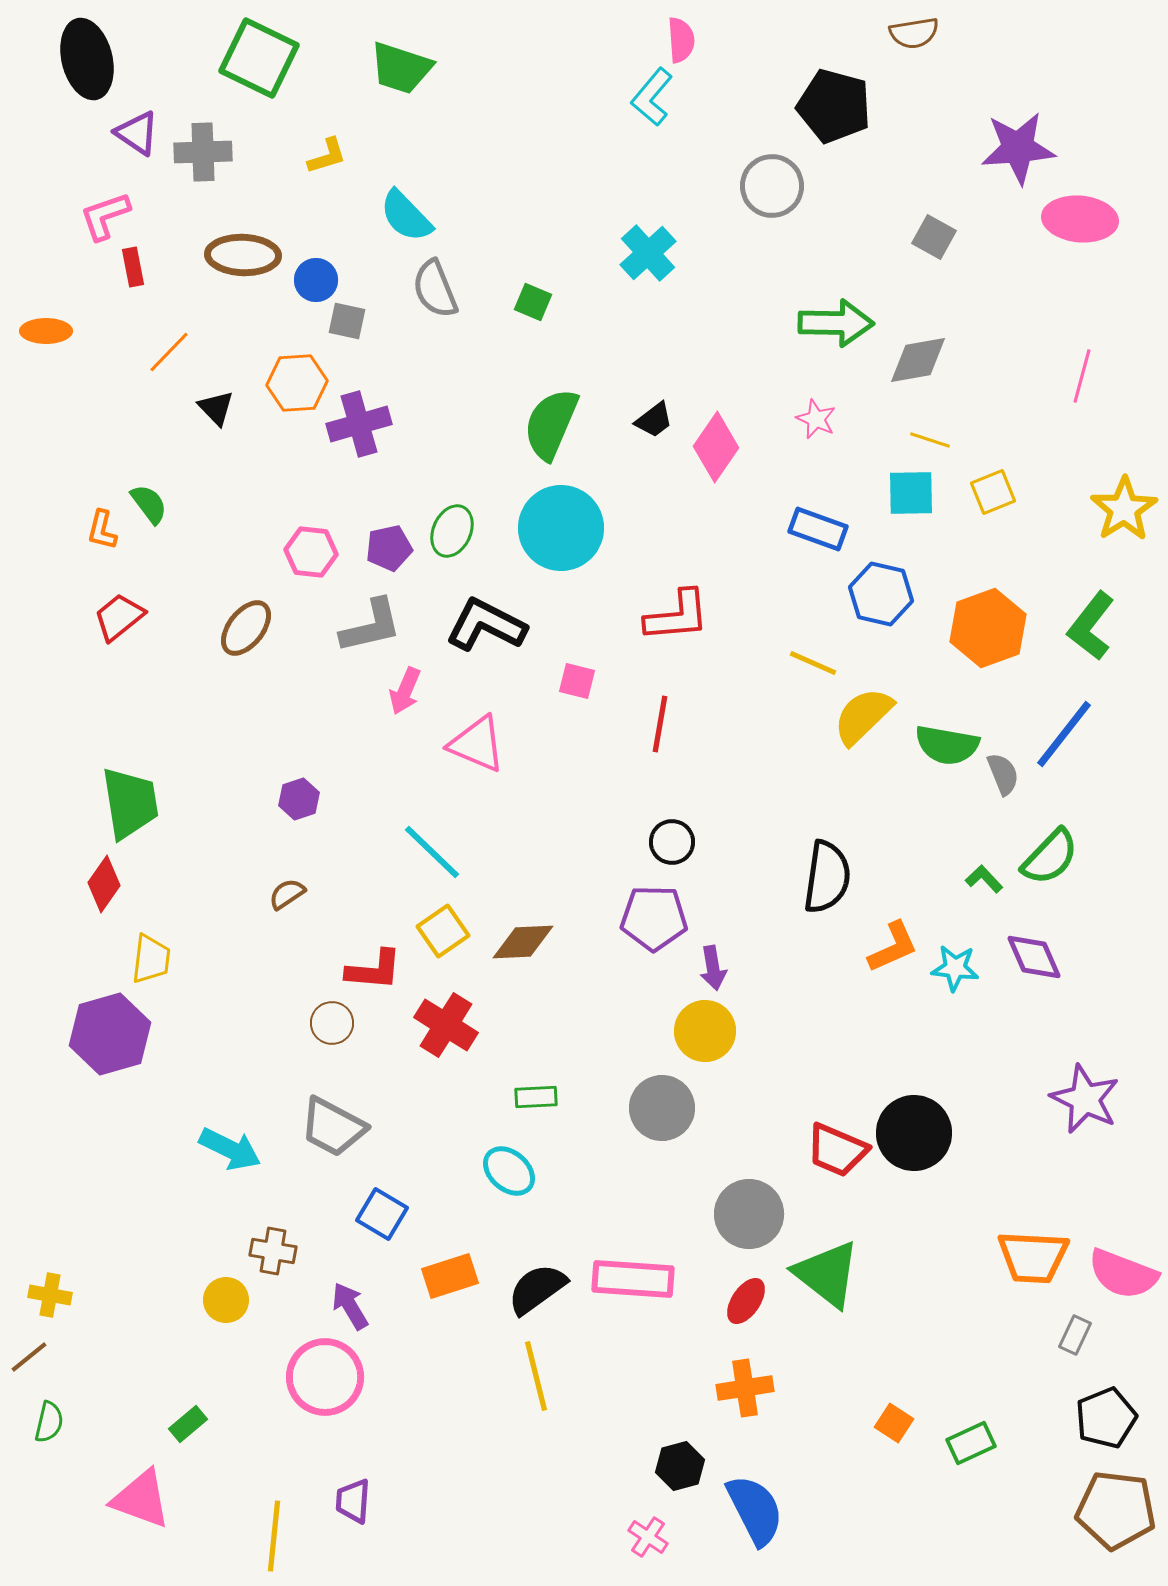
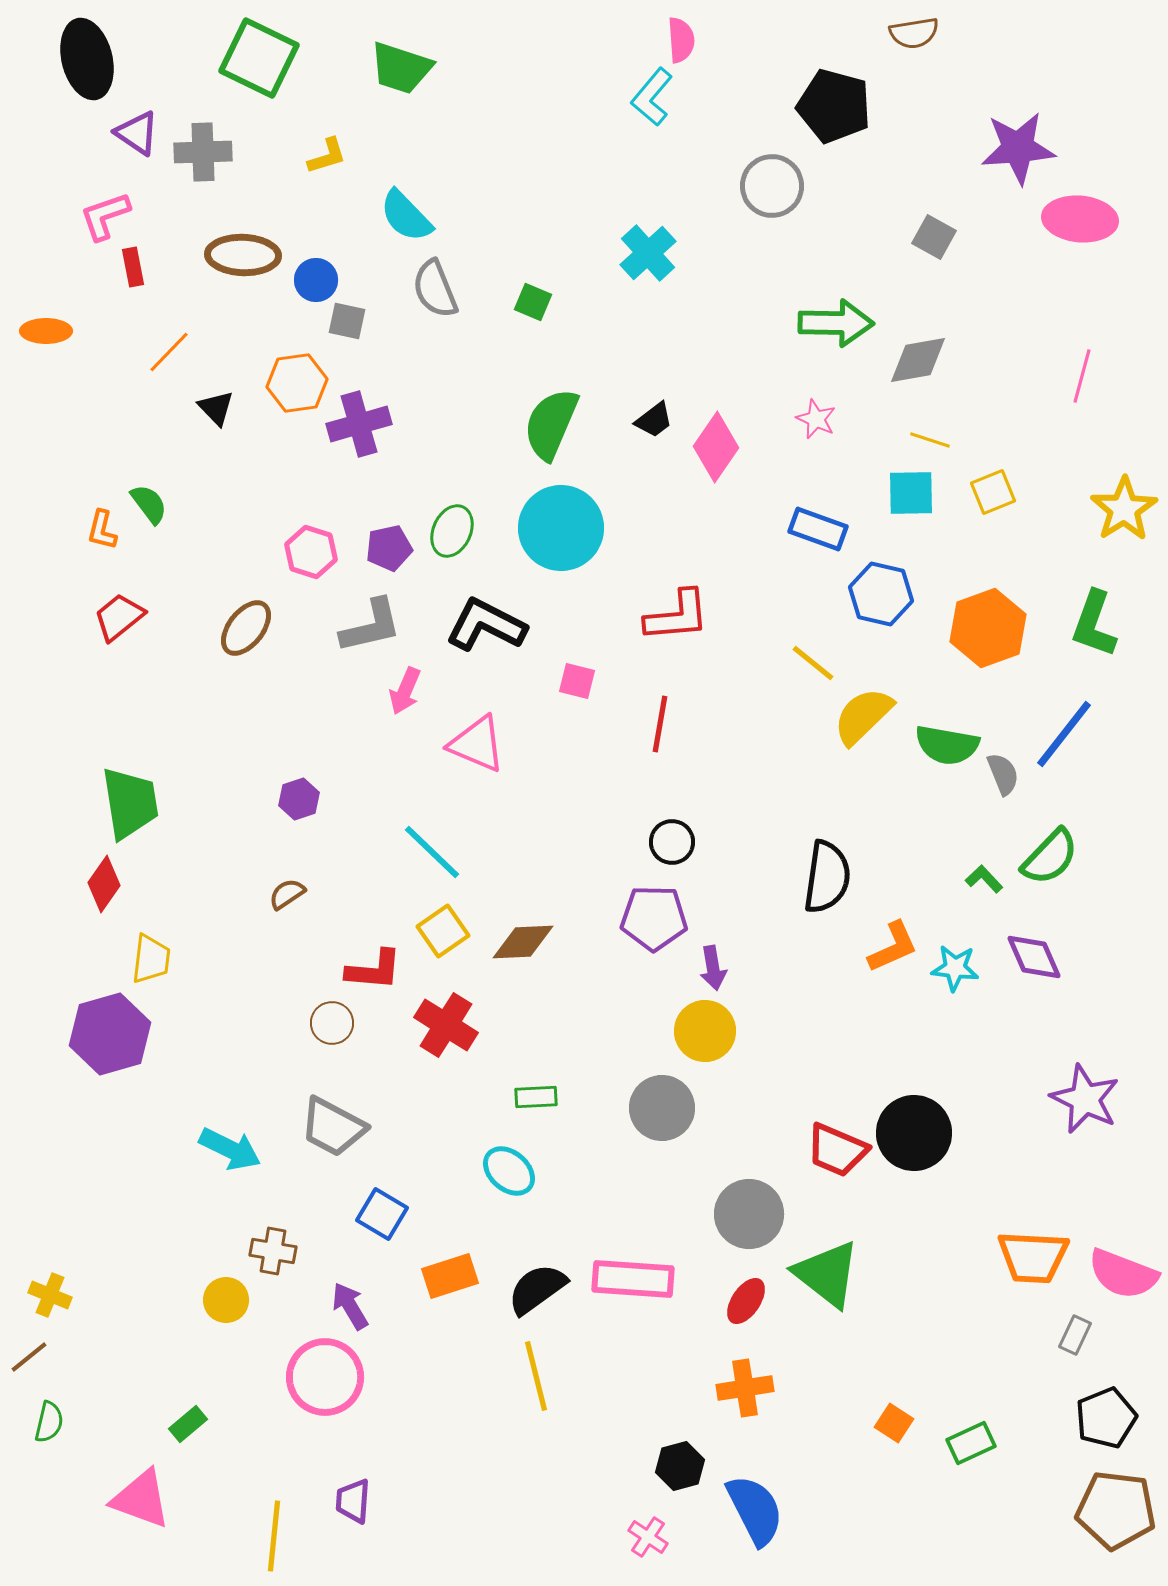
orange hexagon at (297, 383): rotated 4 degrees counterclockwise
pink hexagon at (311, 552): rotated 12 degrees clockwise
green L-shape at (1091, 626): moved 3 px right, 2 px up; rotated 18 degrees counterclockwise
yellow line at (813, 663): rotated 15 degrees clockwise
yellow cross at (50, 1295): rotated 12 degrees clockwise
